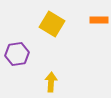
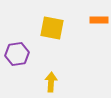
yellow square: moved 4 px down; rotated 20 degrees counterclockwise
